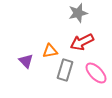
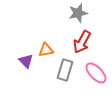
red arrow: rotated 35 degrees counterclockwise
orange triangle: moved 4 px left, 1 px up
